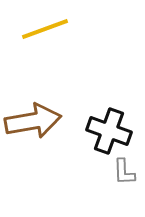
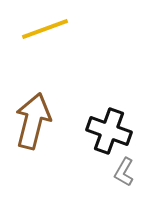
brown arrow: rotated 66 degrees counterclockwise
gray L-shape: rotated 32 degrees clockwise
